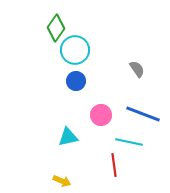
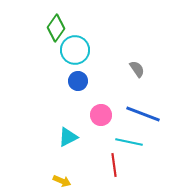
blue circle: moved 2 px right
cyan triangle: rotated 15 degrees counterclockwise
